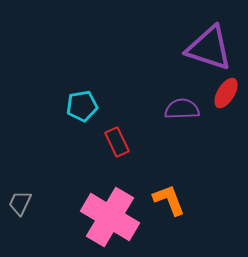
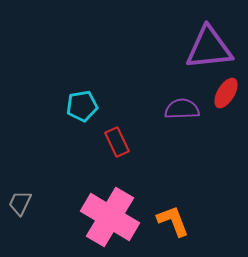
purple triangle: rotated 24 degrees counterclockwise
orange L-shape: moved 4 px right, 21 px down
